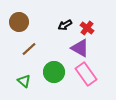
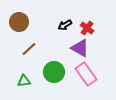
green triangle: rotated 48 degrees counterclockwise
